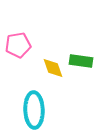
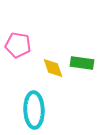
pink pentagon: rotated 20 degrees clockwise
green rectangle: moved 1 px right, 2 px down
